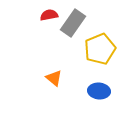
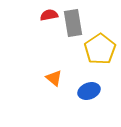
gray rectangle: rotated 44 degrees counterclockwise
yellow pentagon: rotated 12 degrees counterclockwise
blue ellipse: moved 10 px left; rotated 25 degrees counterclockwise
